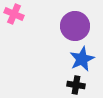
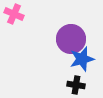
purple circle: moved 4 px left, 13 px down
blue star: rotated 10 degrees clockwise
